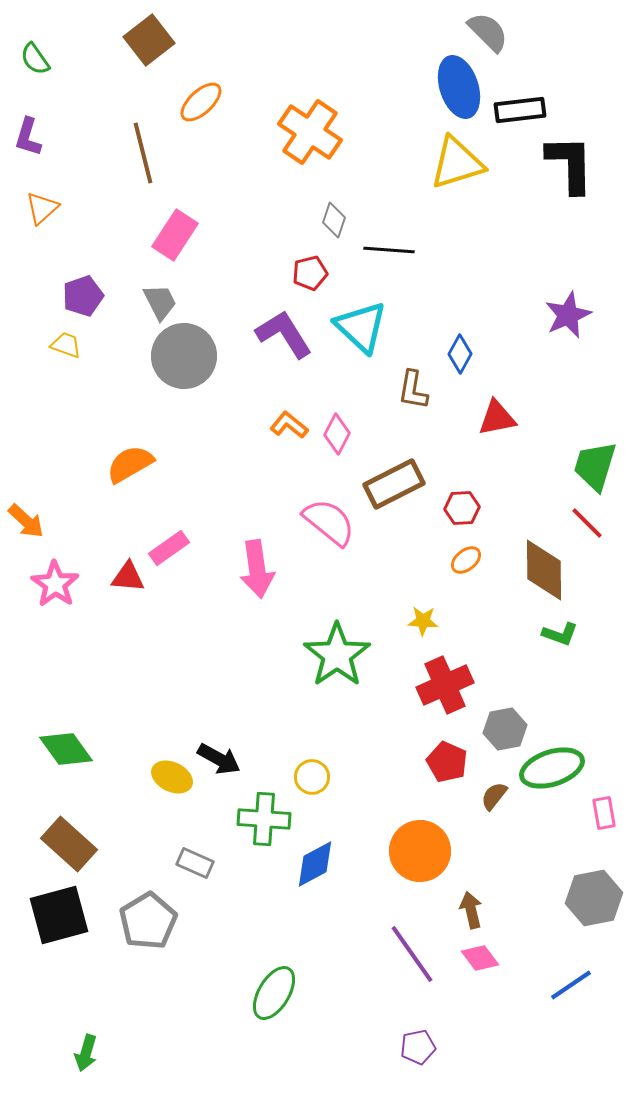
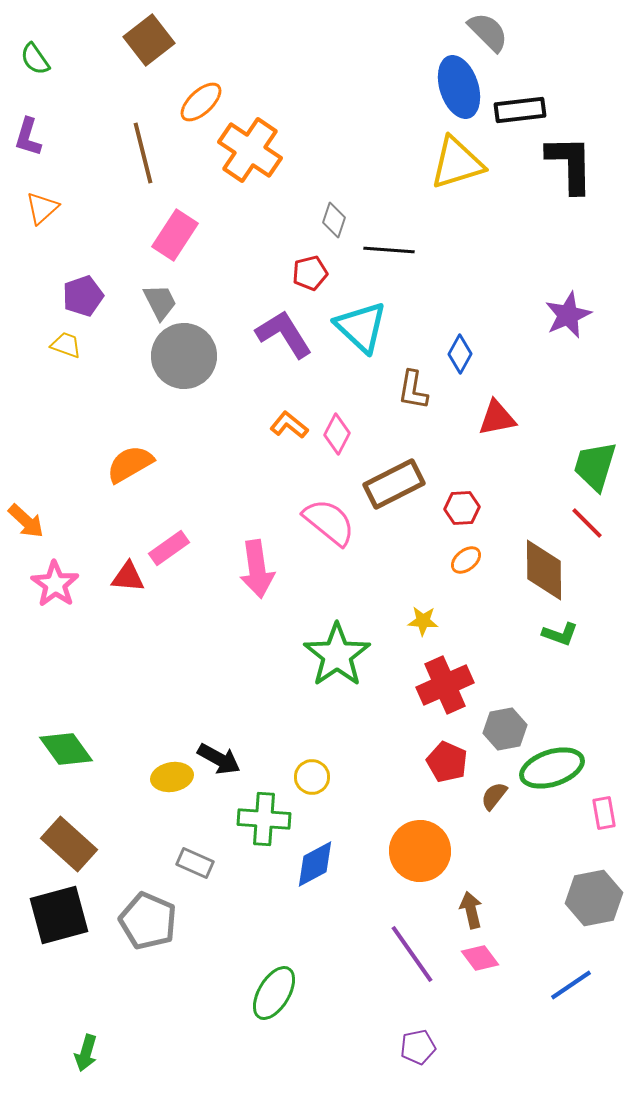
orange cross at (310, 132): moved 60 px left, 18 px down
yellow ellipse at (172, 777): rotated 36 degrees counterclockwise
gray pentagon at (148, 921): rotated 18 degrees counterclockwise
